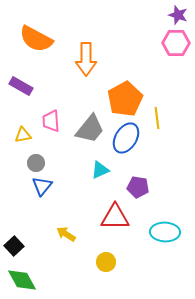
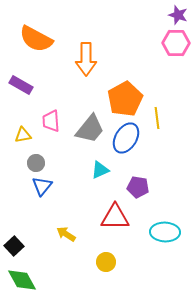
purple rectangle: moved 1 px up
